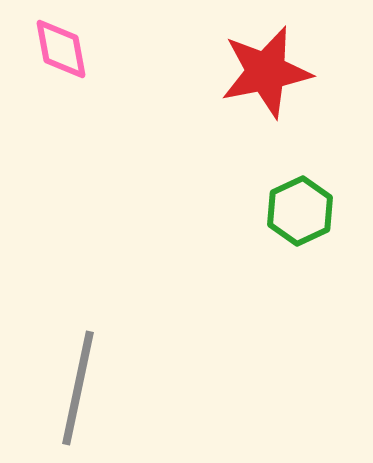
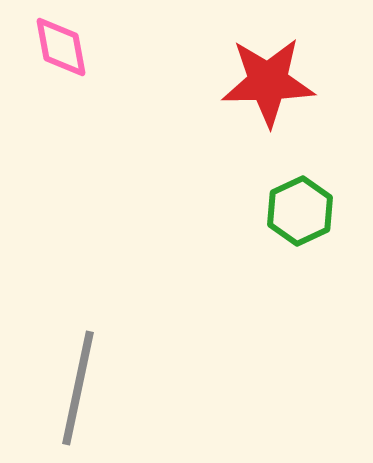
pink diamond: moved 2 px up
red star: moved 2 px right, 10 px down; rotated 10 degrees clockwise
